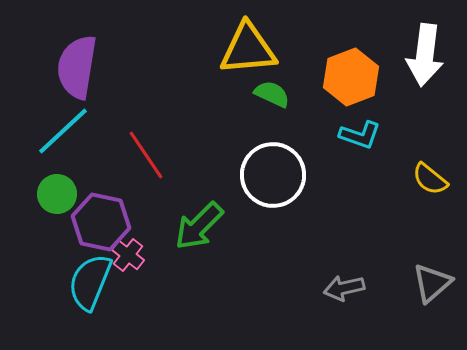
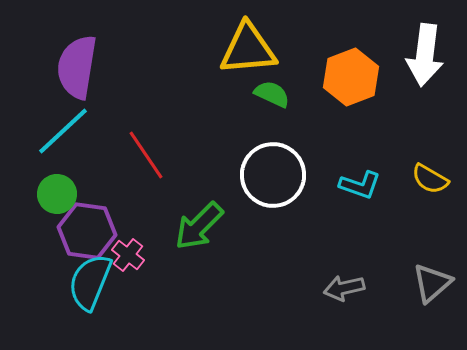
cyan L-shape: moved 50 px down
yellow semicircle: rotated 9 degrees counterclockwise
purple hexagon: moved 14 px left, 9 px down; rotated 4 degrees counterclockwise
